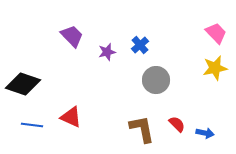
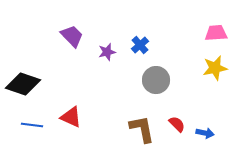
pink trapezoid: rotated 50 degrees counterclockwise
